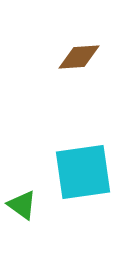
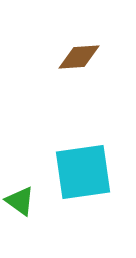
green triangle: moved 2 px left, 4 px up
